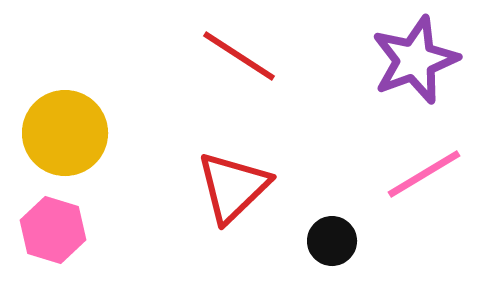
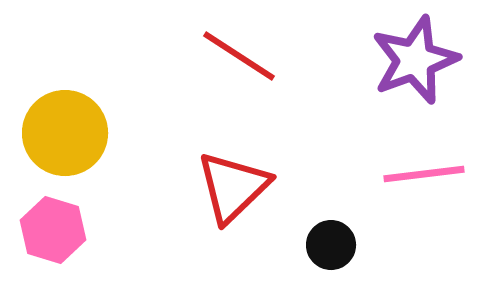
pink line: rotated 24 degrees clockwise
black circle: moved 1 px left, 4 px down
